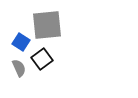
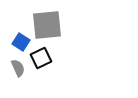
black square: moved 1 px left, 1 px up; rotated 10 degrees clockwise
gray semicircle: moved 1 px left
